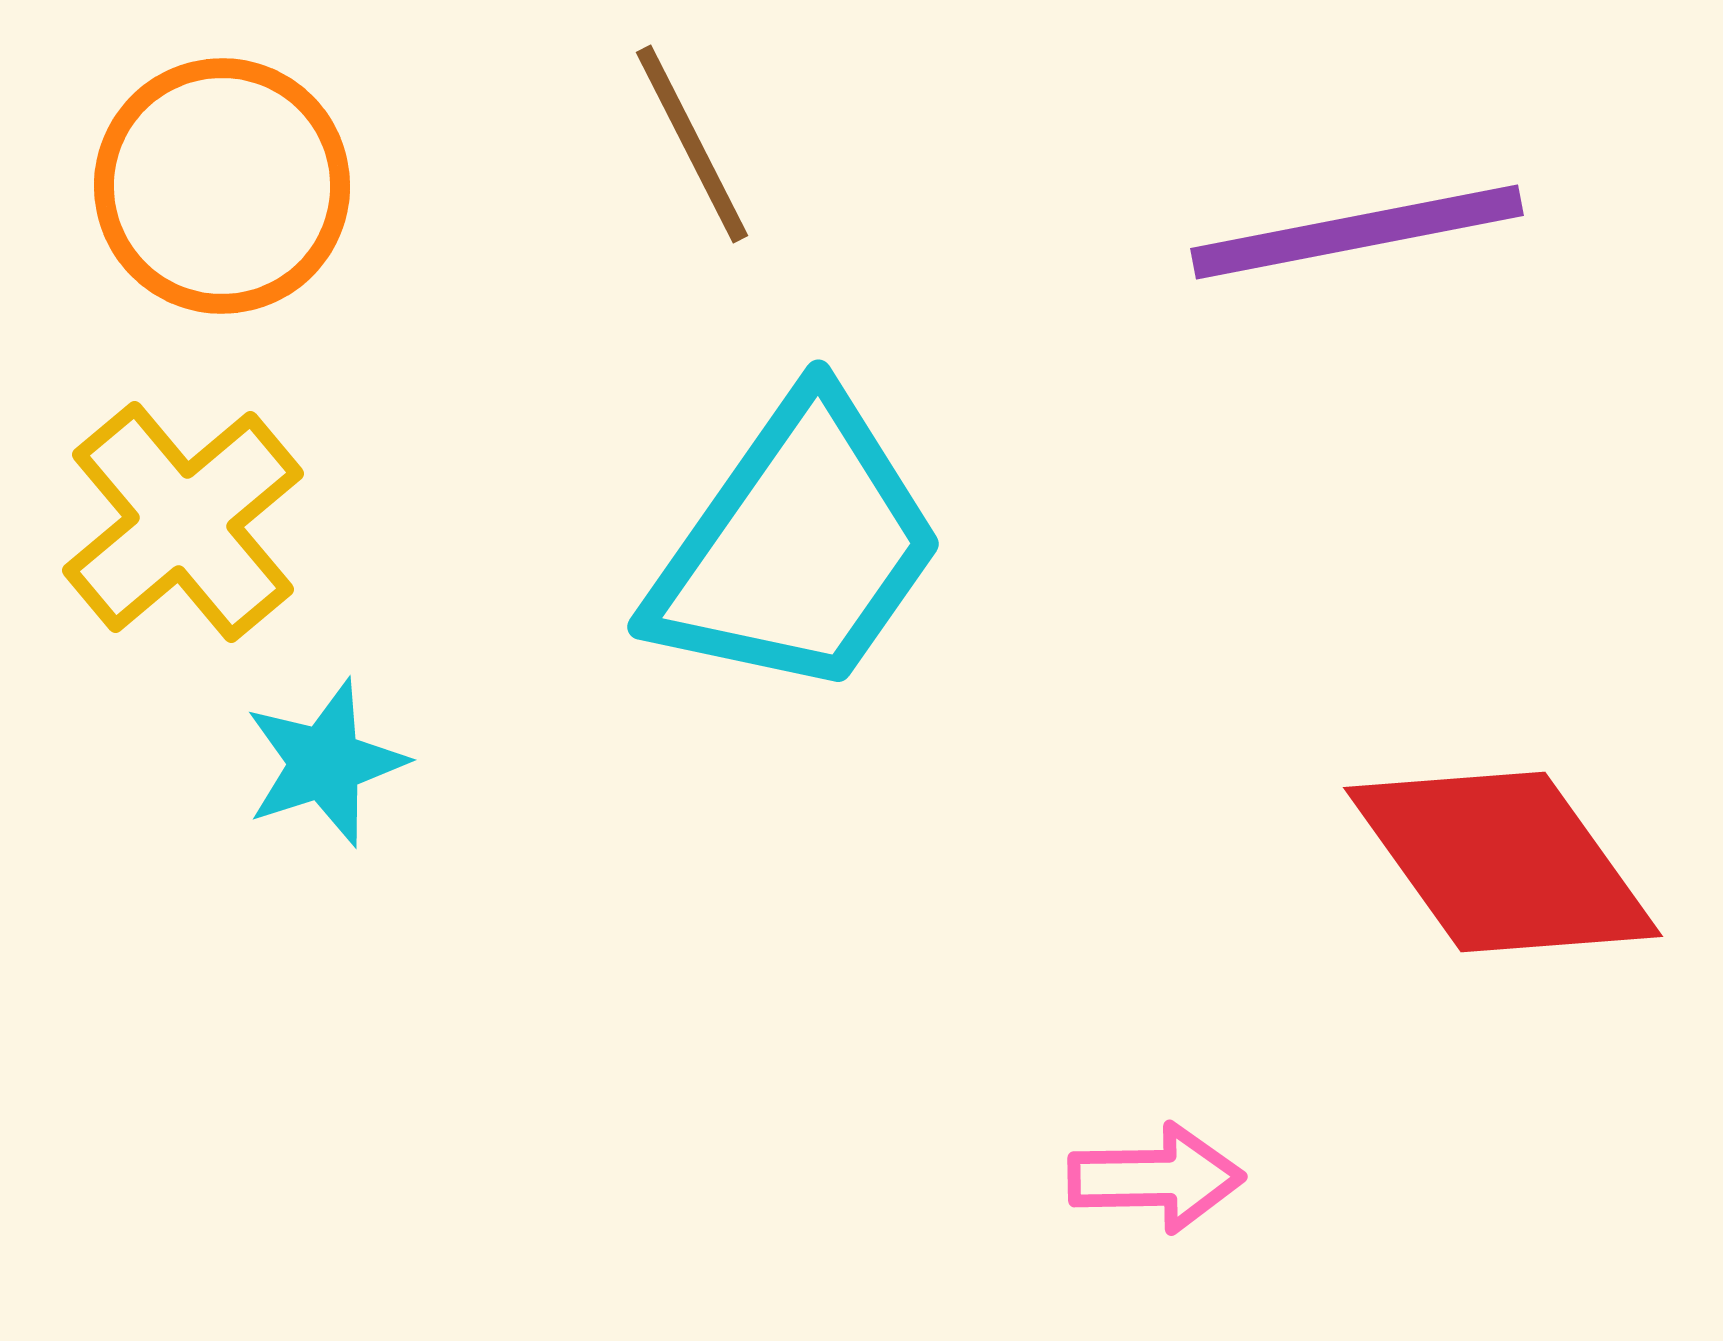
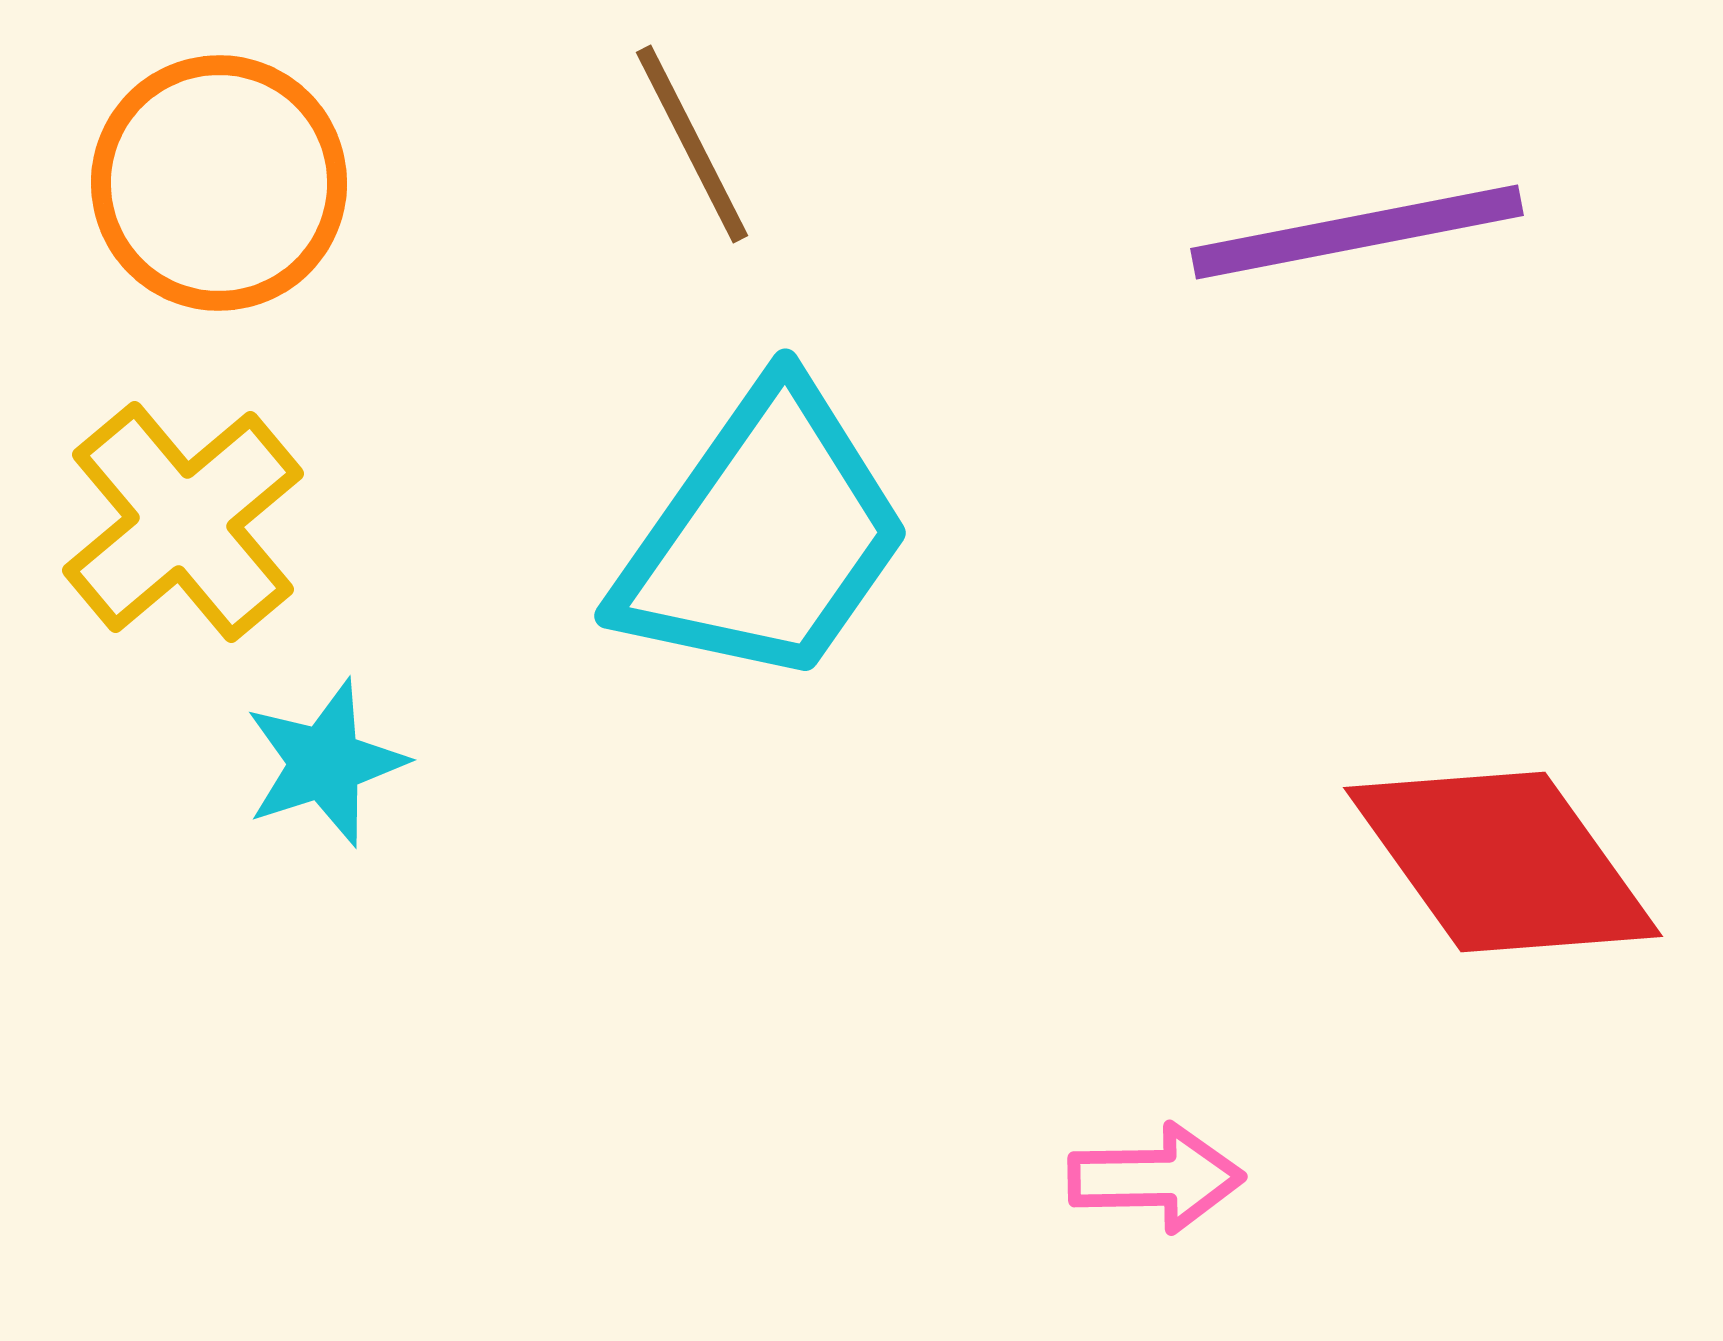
orange circle: moved 3 px left, 3 px up
cyan trapezoid: moved 33 px left, 11 px up
